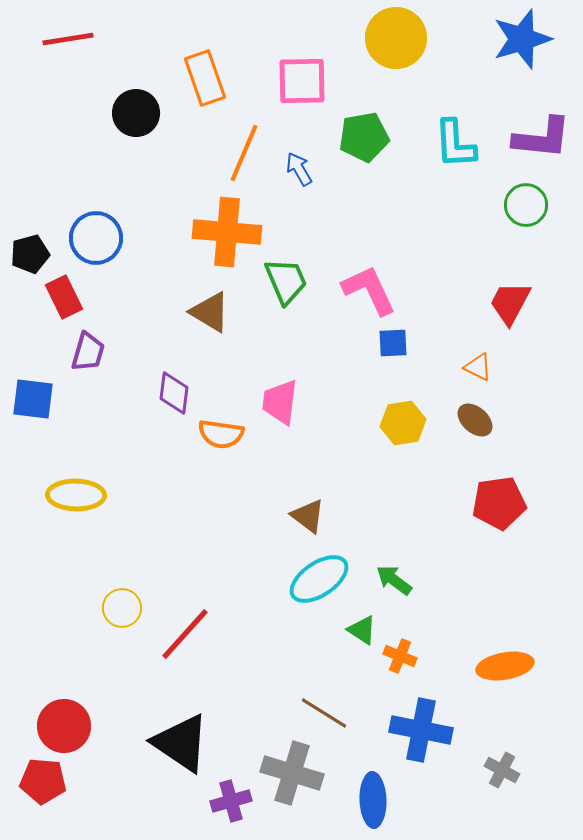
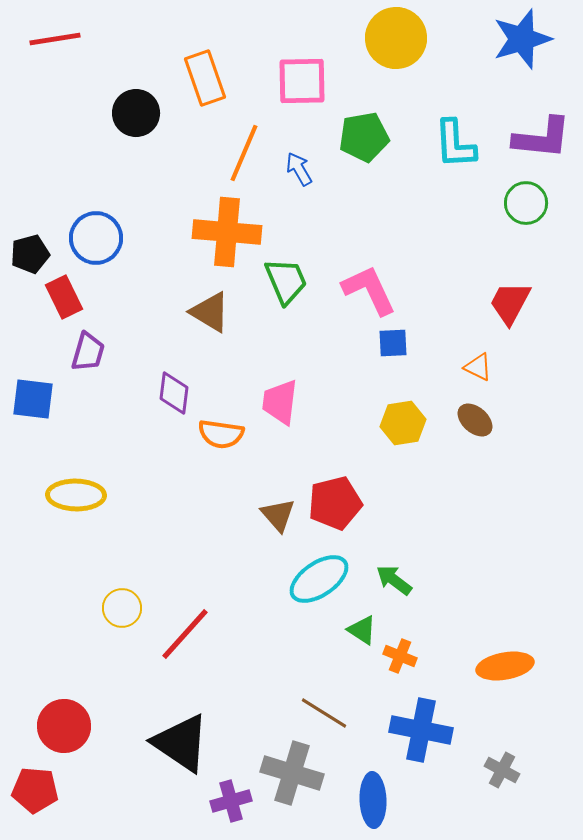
red line at (68, 39): moved 13 px left
green circle at (526, 205): moved 2 px up
red pentagon at (499, 503): moved 164 px left; rotated 6 degrees counterclockwise
brown triangle at (308, 516): moved 30 px left, 1 px up; rotated 12 degrees clockwise
red pentagon at (43, 781): moved 8 px left, 9 px down
